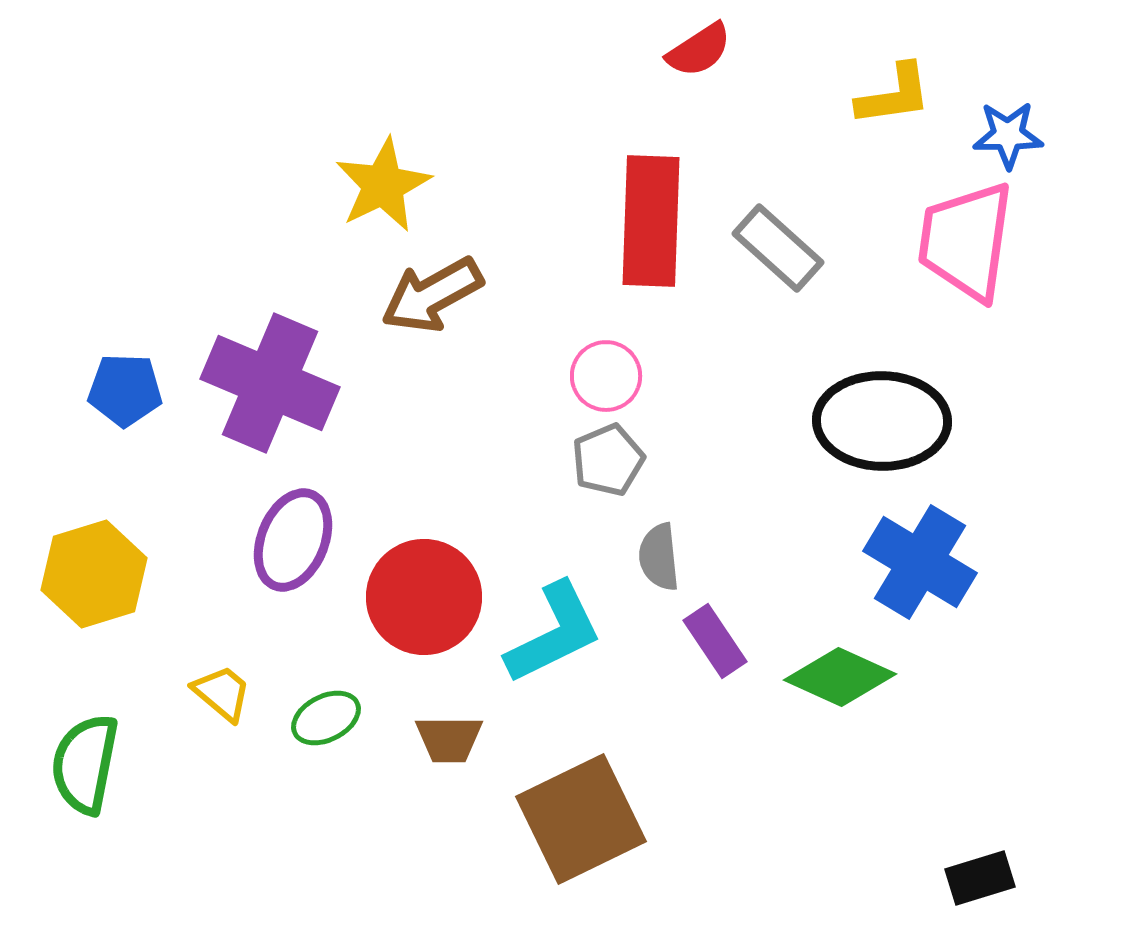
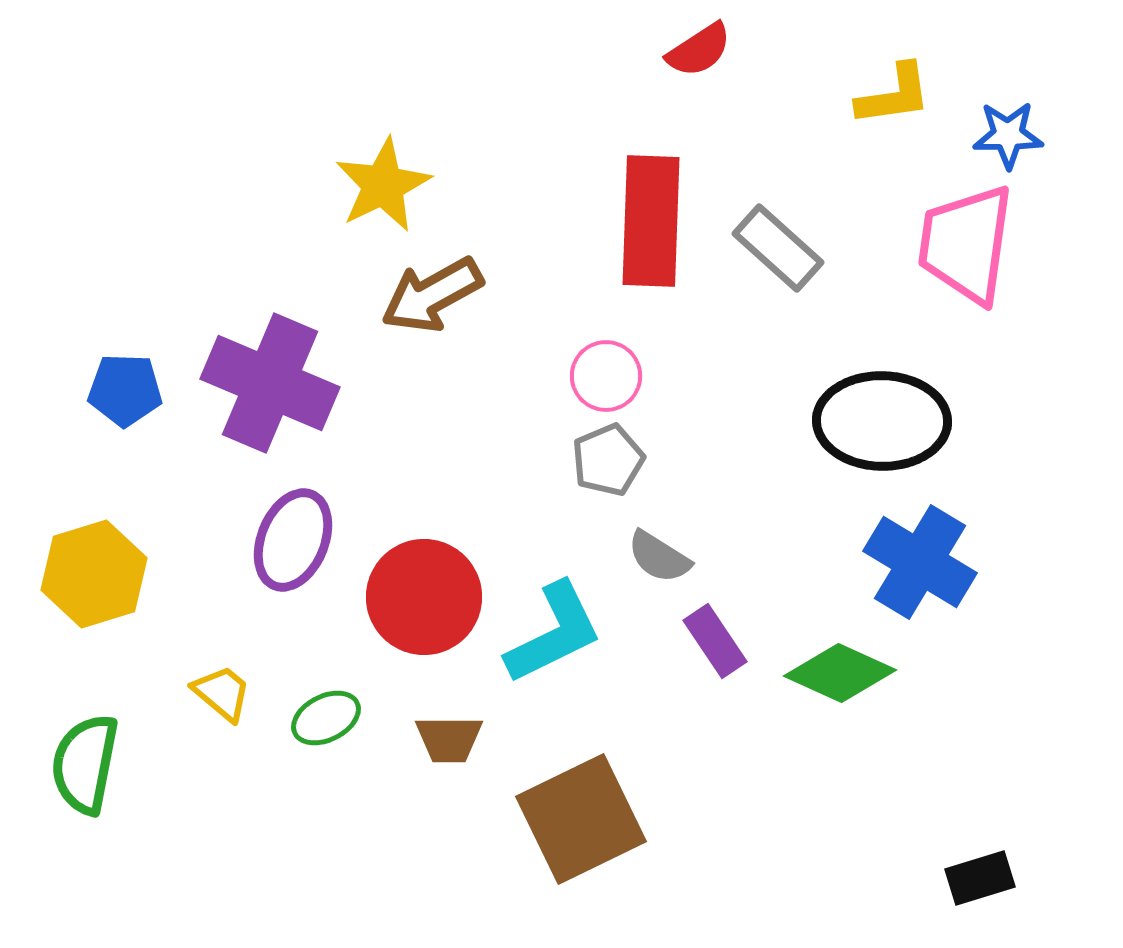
pink trapezoid: moved 3 px down
gray semicircle: rotated 52 degrees counterclockwise
green diamond: moved 4 px up
